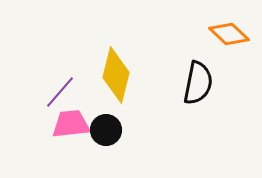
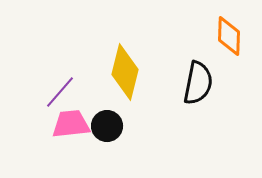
orange diamond: moved 2 px down; rotated 48 degrees clockwise
yellow diamond: moved 9 px right, 3 px up
black circle: moved 1 px right, 4 px up
